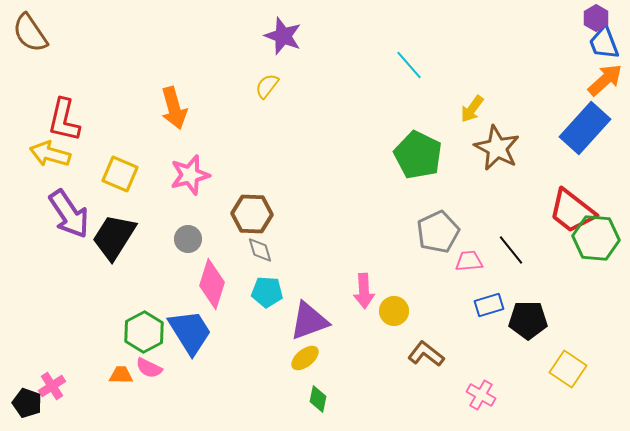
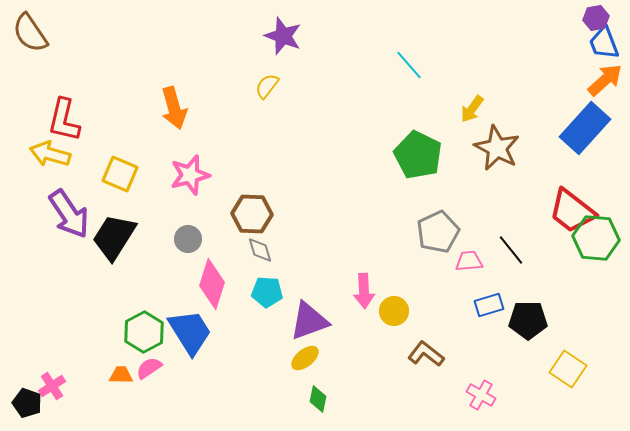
purple hexagon at (596, 18): rotated 20 degrees clockwise
pink semicircle at (149, 368): rotated 120 degrees clockwise
